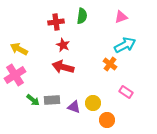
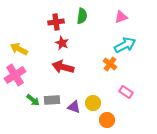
red star: moved 1 px left, 2 px up
